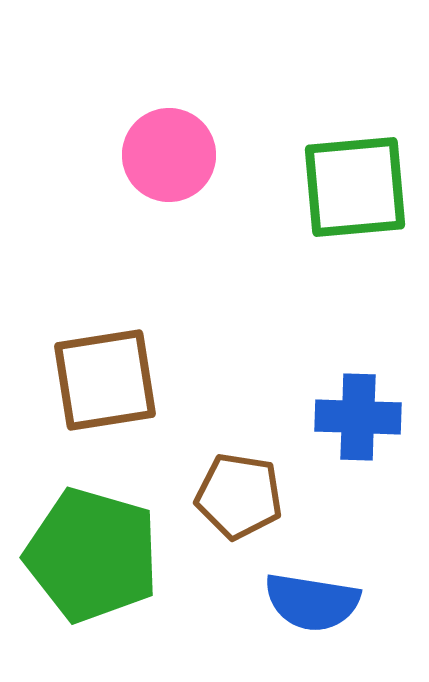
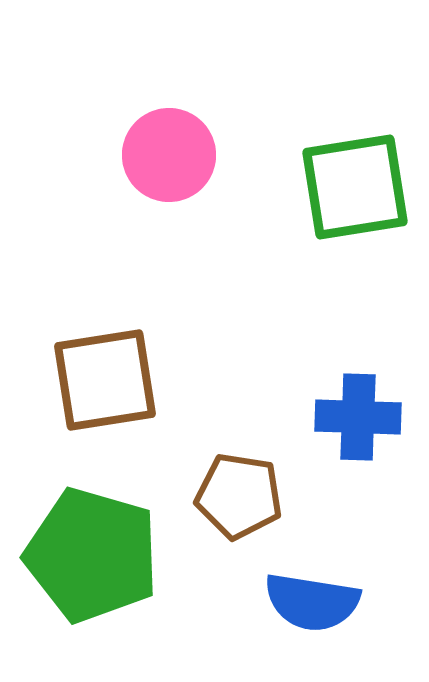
green square: rotated 4 degrees counterclockwise
